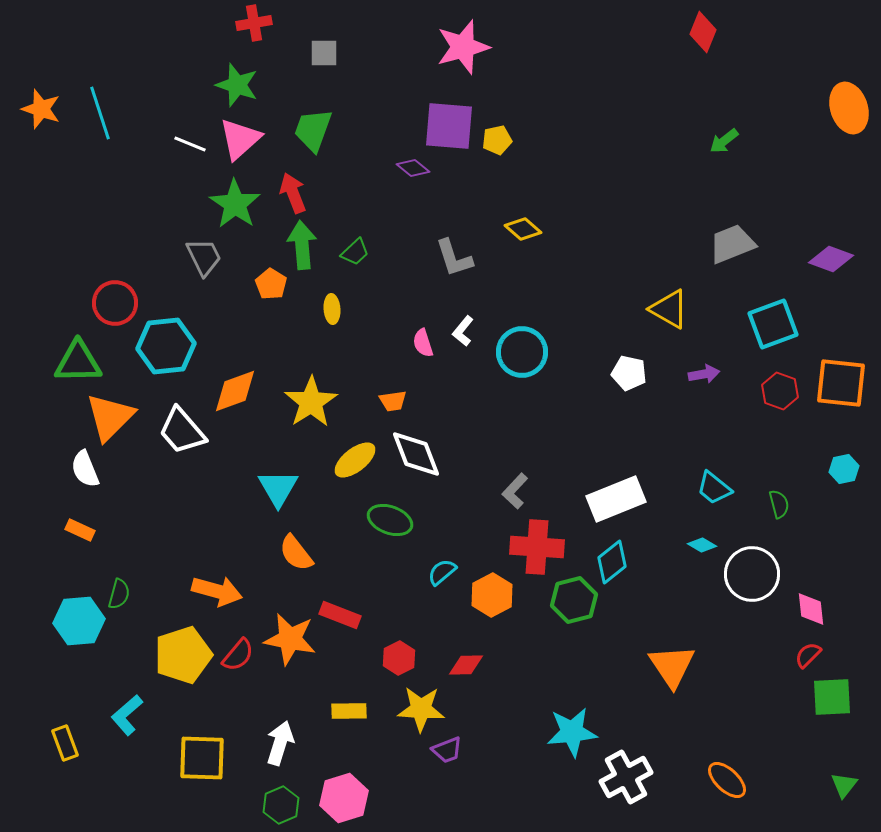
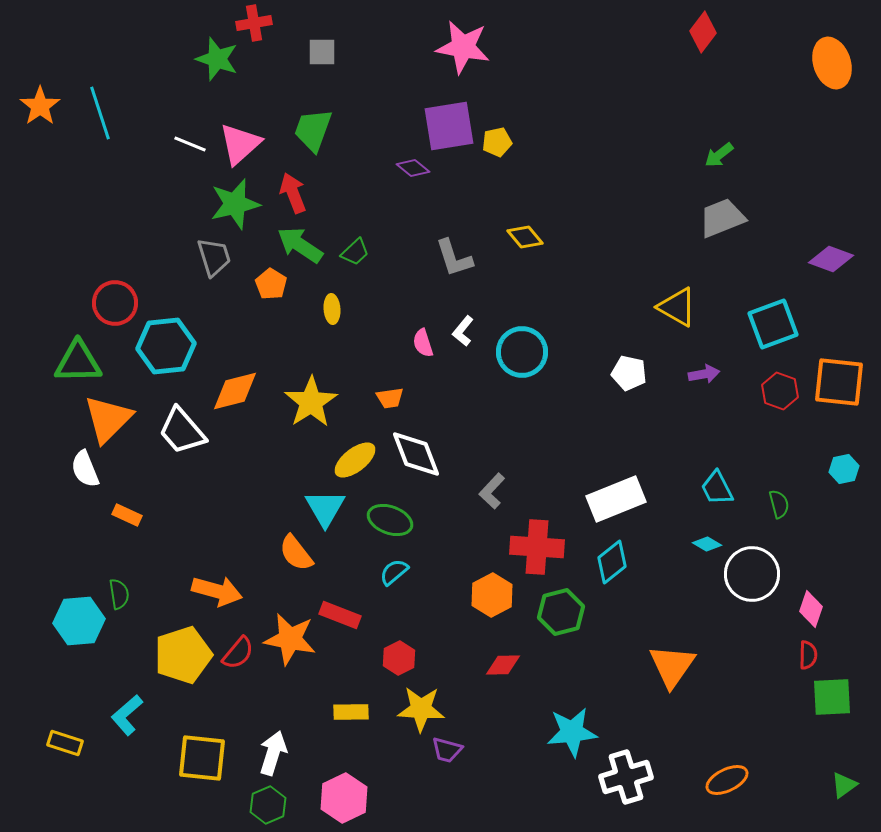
red diamond at (703, 32): rotated 15 degrees clockwise
pink star at (463, 47): rotated 26 degrees clockwise
gray square at (324, 53): moved 2 px left, 1 px up
green star at (237, 85): moved 20 px left, 26 px up
orange ellipse at (849, 108): moved 17 px left, 45 px up
orange star at (41, 109): moved 1 px left, 3 px up; rotated 18 degrees clockwise
purple square at (449, 126): rotated 14 degrees counterclockwise
pink triangle at (240, 139): moved 5 px down
yellow pentagon at (497, 140): moved 2 px down
green arrow at (724, 141): moved 5 px left, 14 px down
green star at (235, 204): rotated 24 degrees clockwise
yellow diamond at (523, 229): moved 2 px right, 8 px down; rotated 9 degrees clockwise
gray trapezoid at (732, 244): moved 10 px left, 26 px up
green arrow at (302, 245): moved 2 px left; rotated 51 degrees counterclockwise
gray trapezoid at (204, 257): moved 10 px right; rotated 9 degrees clockwise
yellow triangle at (669, 309): moved 8 px right, 2 px up
orange square at (841, 383): moved 2 px left, 1 px up
orange diamond at (235, 391): rotated 6 degrees clockwise
orange trapezoid at (393, 401): moved 3 px left, 3 px up
orange triangle at (110, 417): moved 2 px left, 2 px down
cyan triangle at (278, 488): moved 47 px right, 20 px down
cyan trapezoid at (714, 488): moved 3 px right; rotated 24 degrees clockwise
gray L-shape at (515, 491): moved 23 px left
orange rectangle at (80, 530): moved 47 px right, 15 px up
cyan diamond at (702, 545): moved 5 px right, 1 px up
cyan semicircle at (442, 572): moved 48 px left
green semicircle at (119, 594): rotated 24 degrees counterclockwise
green hexagon at (574, 600): moved 13 px left, 12 px down
pink diamond at (811, 609): rotated 24 degrees clockwise
red semicircle at (238, 655): moved 2 px up
red semicircle at (808, 655): rotated 136 degrees clockwise
red diamond at (466, 665): moved 37 px right
orange triangle at (672, 666): rotated 9 degrees clockwise
yellow rectangle at (349, 711): moved 2 px right, 1 px down
yellow rectangle at (65, 743): rotated 52 degrees counterclockwise
white arrow at (280, 743): moved 7 px left, 10 px down
purple trapezoid at (447, 750): rotated 36 degrees clockwise
yellow square at (202, 758): rotated 4 degrees clockwise
white cross at (626, 777): rotated 12 degrees clockwise
orange ellipse at (727, 780): rotated 69 degrees counterclockwise
green triangle at (844, 785): rotated 16 degrees clockwise
pink hexagon at (344, 798): rotated 9 degrees counterclockwise
green hexagon at (281, 805): moved 13 px left
